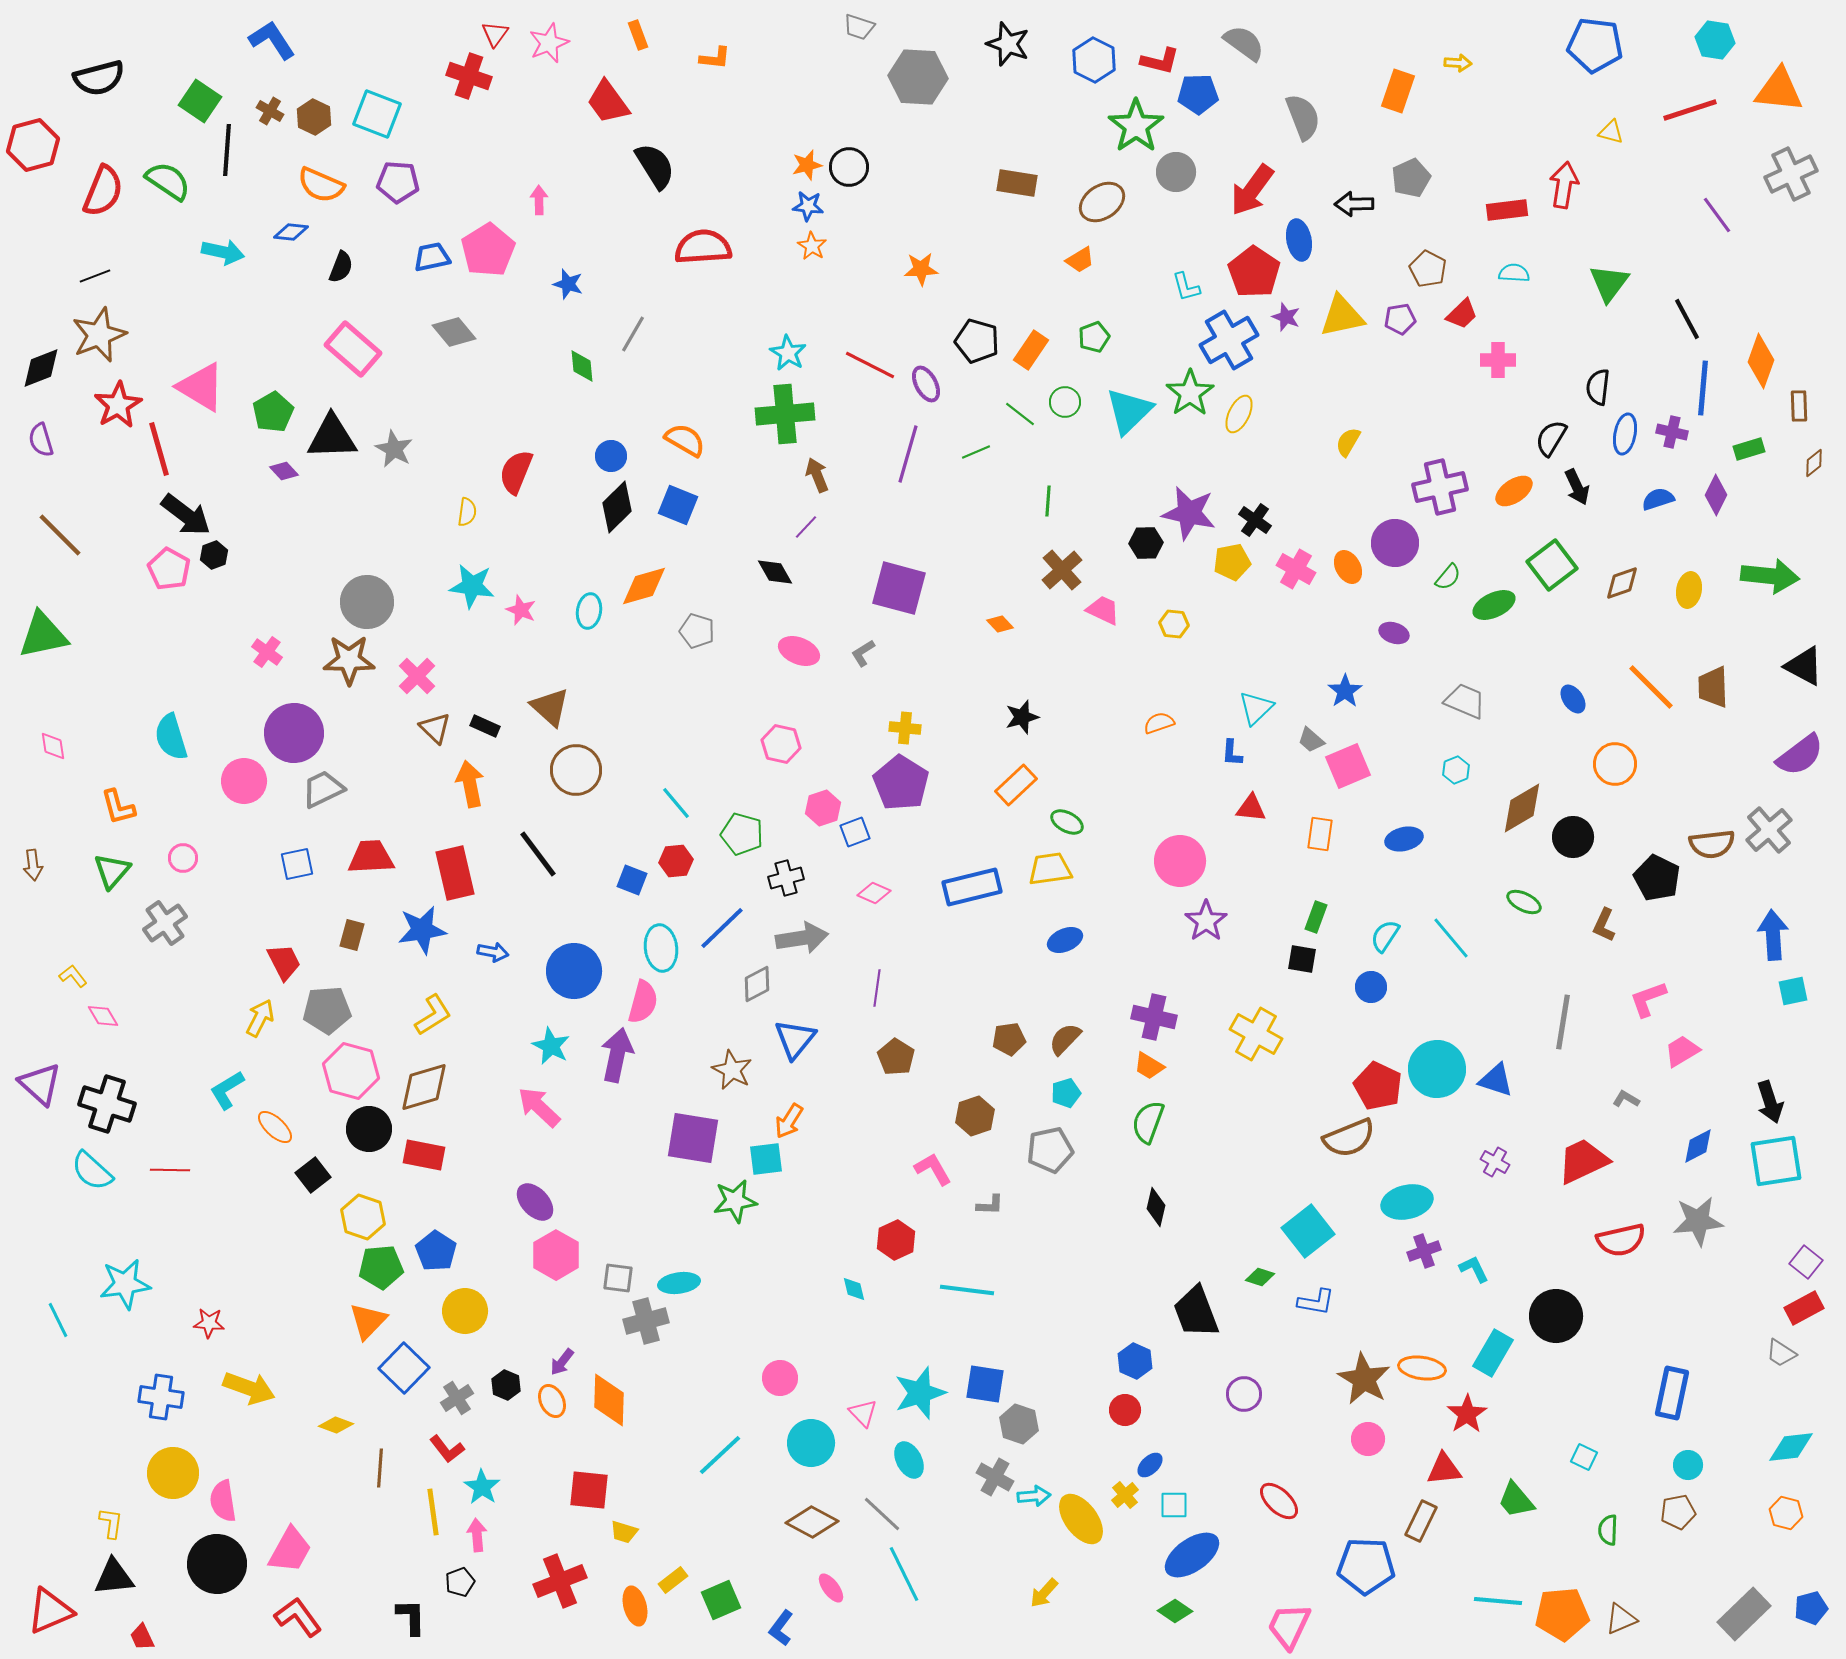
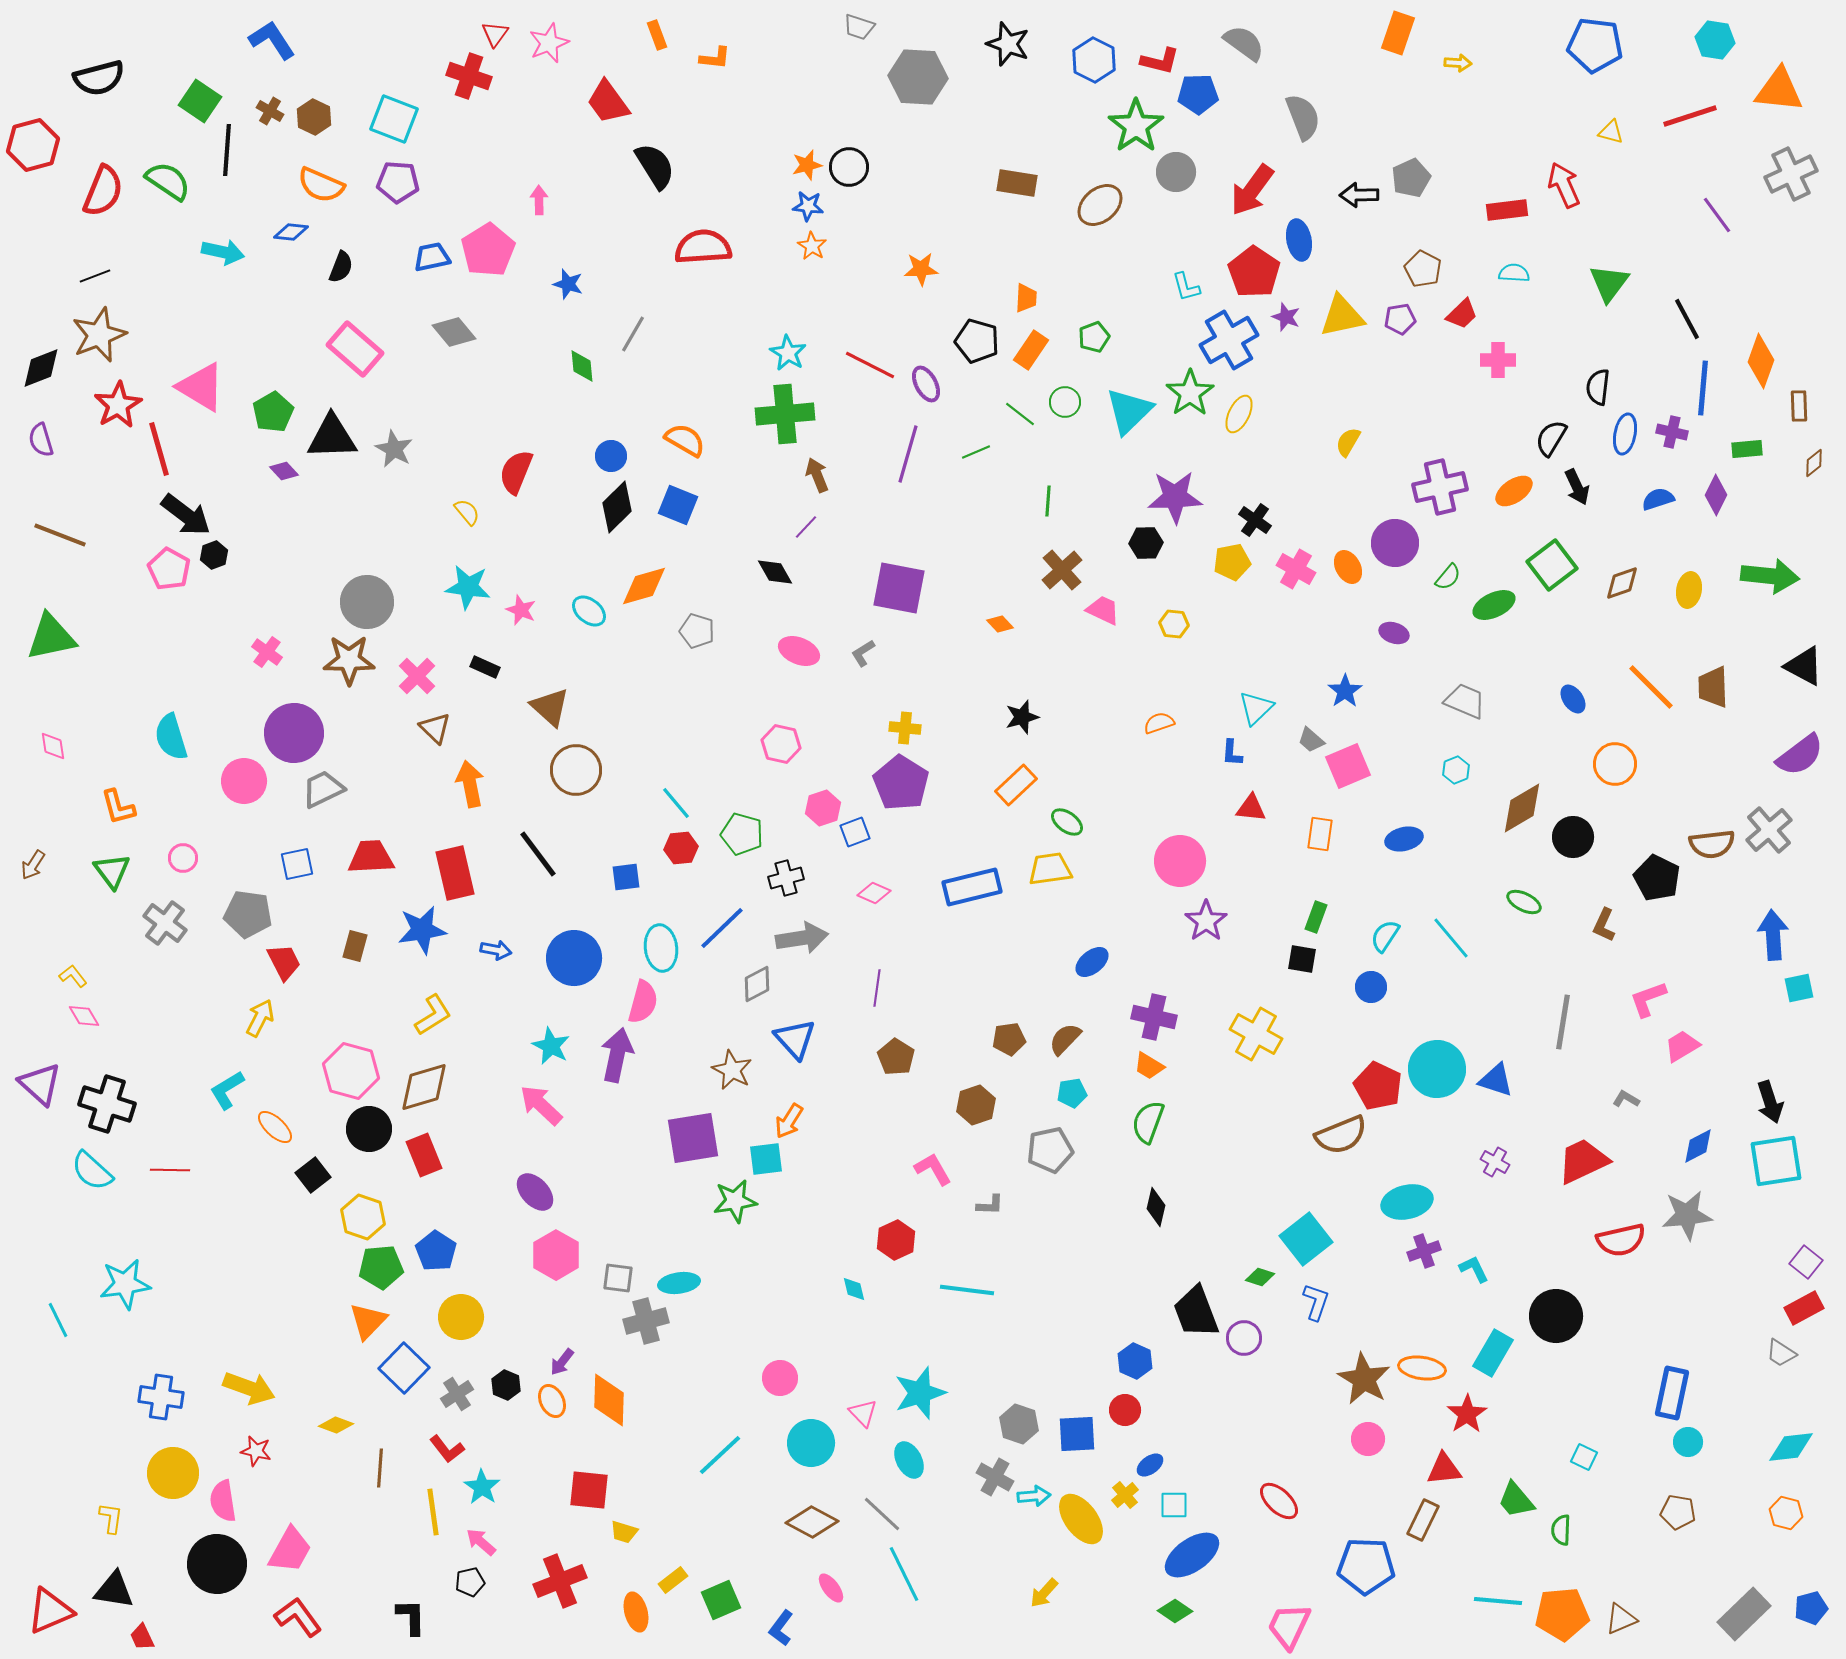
orange rectangle at (638, 35): moved 19 px right
orange rectangle at (1398, 91): moved 58 px up
red line at (1690, 110): moved 6 px down
cyan square at (377, 114): moved 17 px right, 5 px down
red arrow at (1564, 185): rotated 33 degrees counterclockwise
brown ellipse at (1102, 202): moved 2 px left, 3 px down; rotated 6 degrees counterclockwise
black arrow at (1354, 204): moved 5 px right, 9 px up
orange trapezoid at (1080, 260): moved 54 px left, 38 px down; rotated 56 degrees counterclockwise
brown pentagon at (1428, 269): moved 5 px left
pink rectangle at (353, 349): moved 2 px right
green rectangle at (1749, 449): moved 2 px left; rotated 12 degrees clockwise
yellow semicircle at (467, 512): rotated 48 degrees counterclockwise
purple star at (1189, 513): moved 14 px left, 16 px up; rotated 14 degrees counterclockwise
brown line at (60, 535): rotated 24 degrees counterclockwise
cyan star at (472, 586): moved 4 px left, 1 px down
purple square at (899, 588): rotated 4 degrees counterclockwise
cyan ellipse at (589, 611): rotated 60 degrees counterclockwise
green triangle at (43, 635): moved 8 px right, 2 px down
black rectangle at (485, 726): moved 59 px up
green ellipse at (1067, 822): rotated 8 degrees clockwise
red hexagon at (676, 861): moved 5 px right, 13 px up
brown arrow at (33, 865): rotated 40 degrees clockwise
green triangle at (112, 871): rotated 18 degrees counterclockwise
blue square at (632, 880): moved 6 px left, 3 px up; rotated 28 degrees counterclockwise
gray cross at (165, 923): rotated 18 degrees counterclockwise
brown rectangle at (352, 935): moved 3 px right, 11 px down
blue ellipse at (1065, 940): moved 27 px right, 22 px down; rotated 16 degrees counterclockwise
blue arrow at (493, 952): moved 3 px right, 2 px up
blue circle at (574, 971): moved 13 px up
cyan square at (1793, 991): moved 6 px right, 3 px up
gray pentagon at (327, 1010): moved 79 px left, 96 px up; rotated 12 degrees clockwise
pink diamond at (103, 1016): moved 19 px left
blue triangle at (795, 1039): rotated 21 degrees counterclockwise
pink trapezoid at (1682, 1051): moved 5 px up
cyan pentagon at (1066, 1093): moved 6 px right; rotated 8 degrees clockwise
pink arrow at (539, 1107): moved 2 px right, 2 px up
brown hexagon at (975, 1116): moved 1 px right, 11 px up
purple square at (693, 1138): rotated 18 degrees counterclockwise
brown semicircle at (1349, 1138): moved 8 px left, 3 px up
red rectangle at (424, 1155): rotated 57 degrees clockwise
purple ellipse at (535, 1202): moved 10 px up
gray star at (1698, 1221): moved 11 px left, 6 px up
cyan square at (1308, 1231): moved 2 px left, 8 px down
blue L-shape at (1316, 1302): rotated 81 degrees counterclockwise
yellow circle at (465, 1311): moved 4 px left, 6 px down
red star at (209, 1323): moved 47 px right, 128 px down; rotated 8 degrees clockwise
blue square at (985, 1384): moved 92 px right, 50 px down; rotated 12 degrees counterclockwise
purple circle at (1244, 1394): moved 56 px up
gray cross at (457, 1398): moved 4 px up
blue ellipse at (1150, 1465): rotated 8 degrees clockwise
cyan circle at (1688, 1465): moved 23 px up
brown pentagon at (1678, 1512): rotated 20 degrees clockwise
brown rectangle at (1421, 1521): moved 2 px right, 1 px up
yellow L-shape at (111, 1523): moved 5 px up
green semicircle at (1608, 1530): moved 47 px left
pink arrow at (477, 1535): moved 4 px right, 7 px down; rotated 44 degrees counterclockwise
black triangle at (114, 1577): moved 13 px down; rotated 15 degrees clockwise
black pentagon at (460, 1582): moved 10 px right; rotated 8 degrees clockwise
orange ellipse at (635, 1606): moved 1 px right, 6 px down
